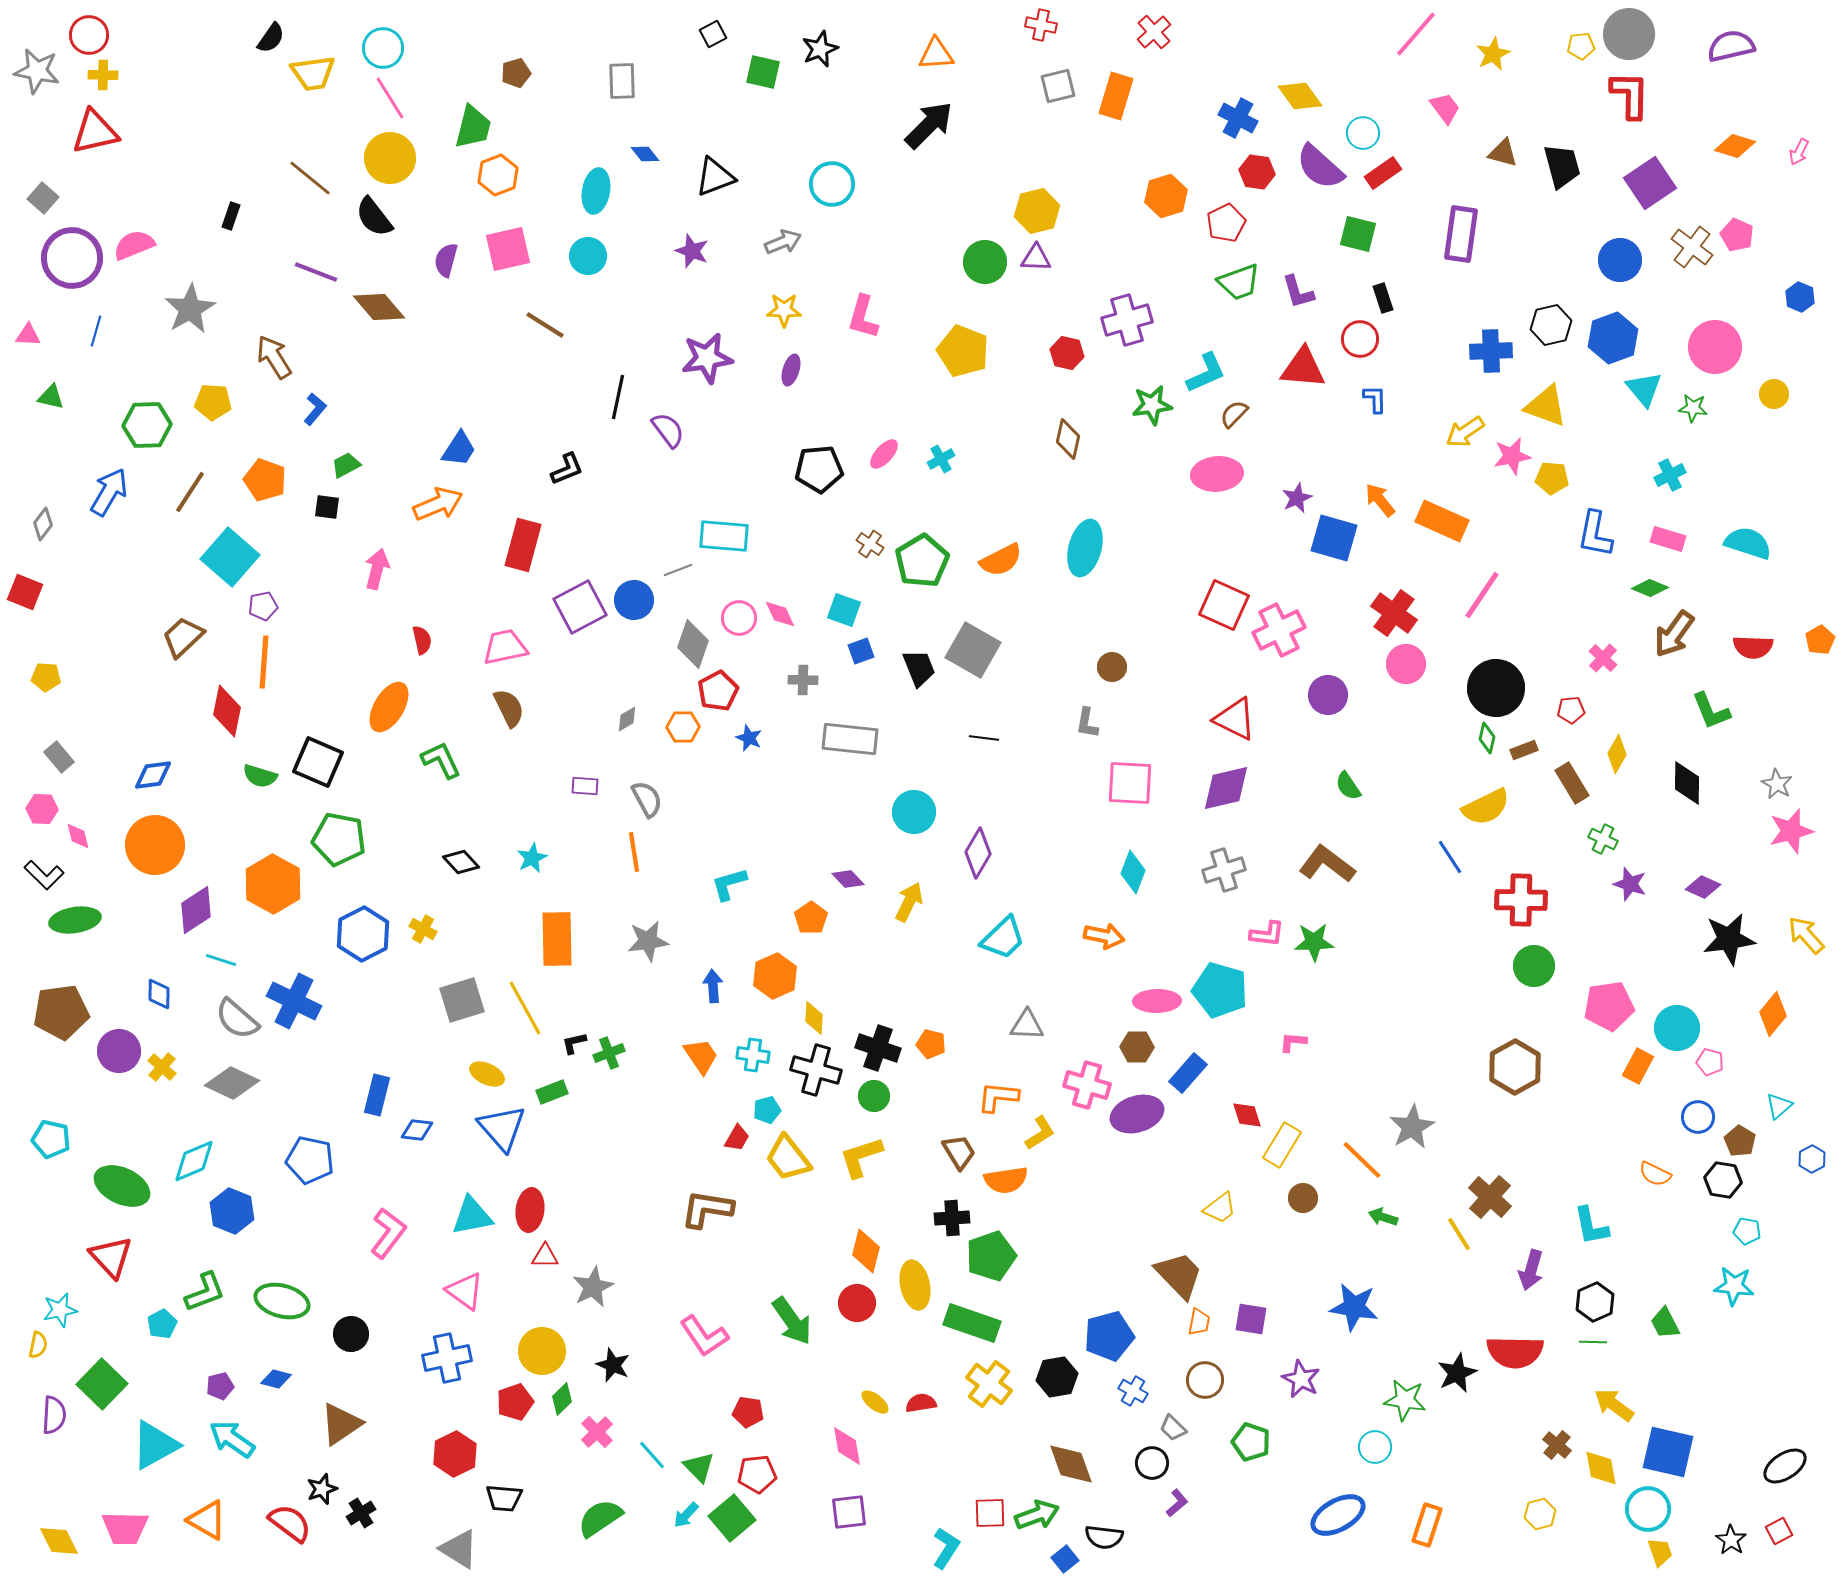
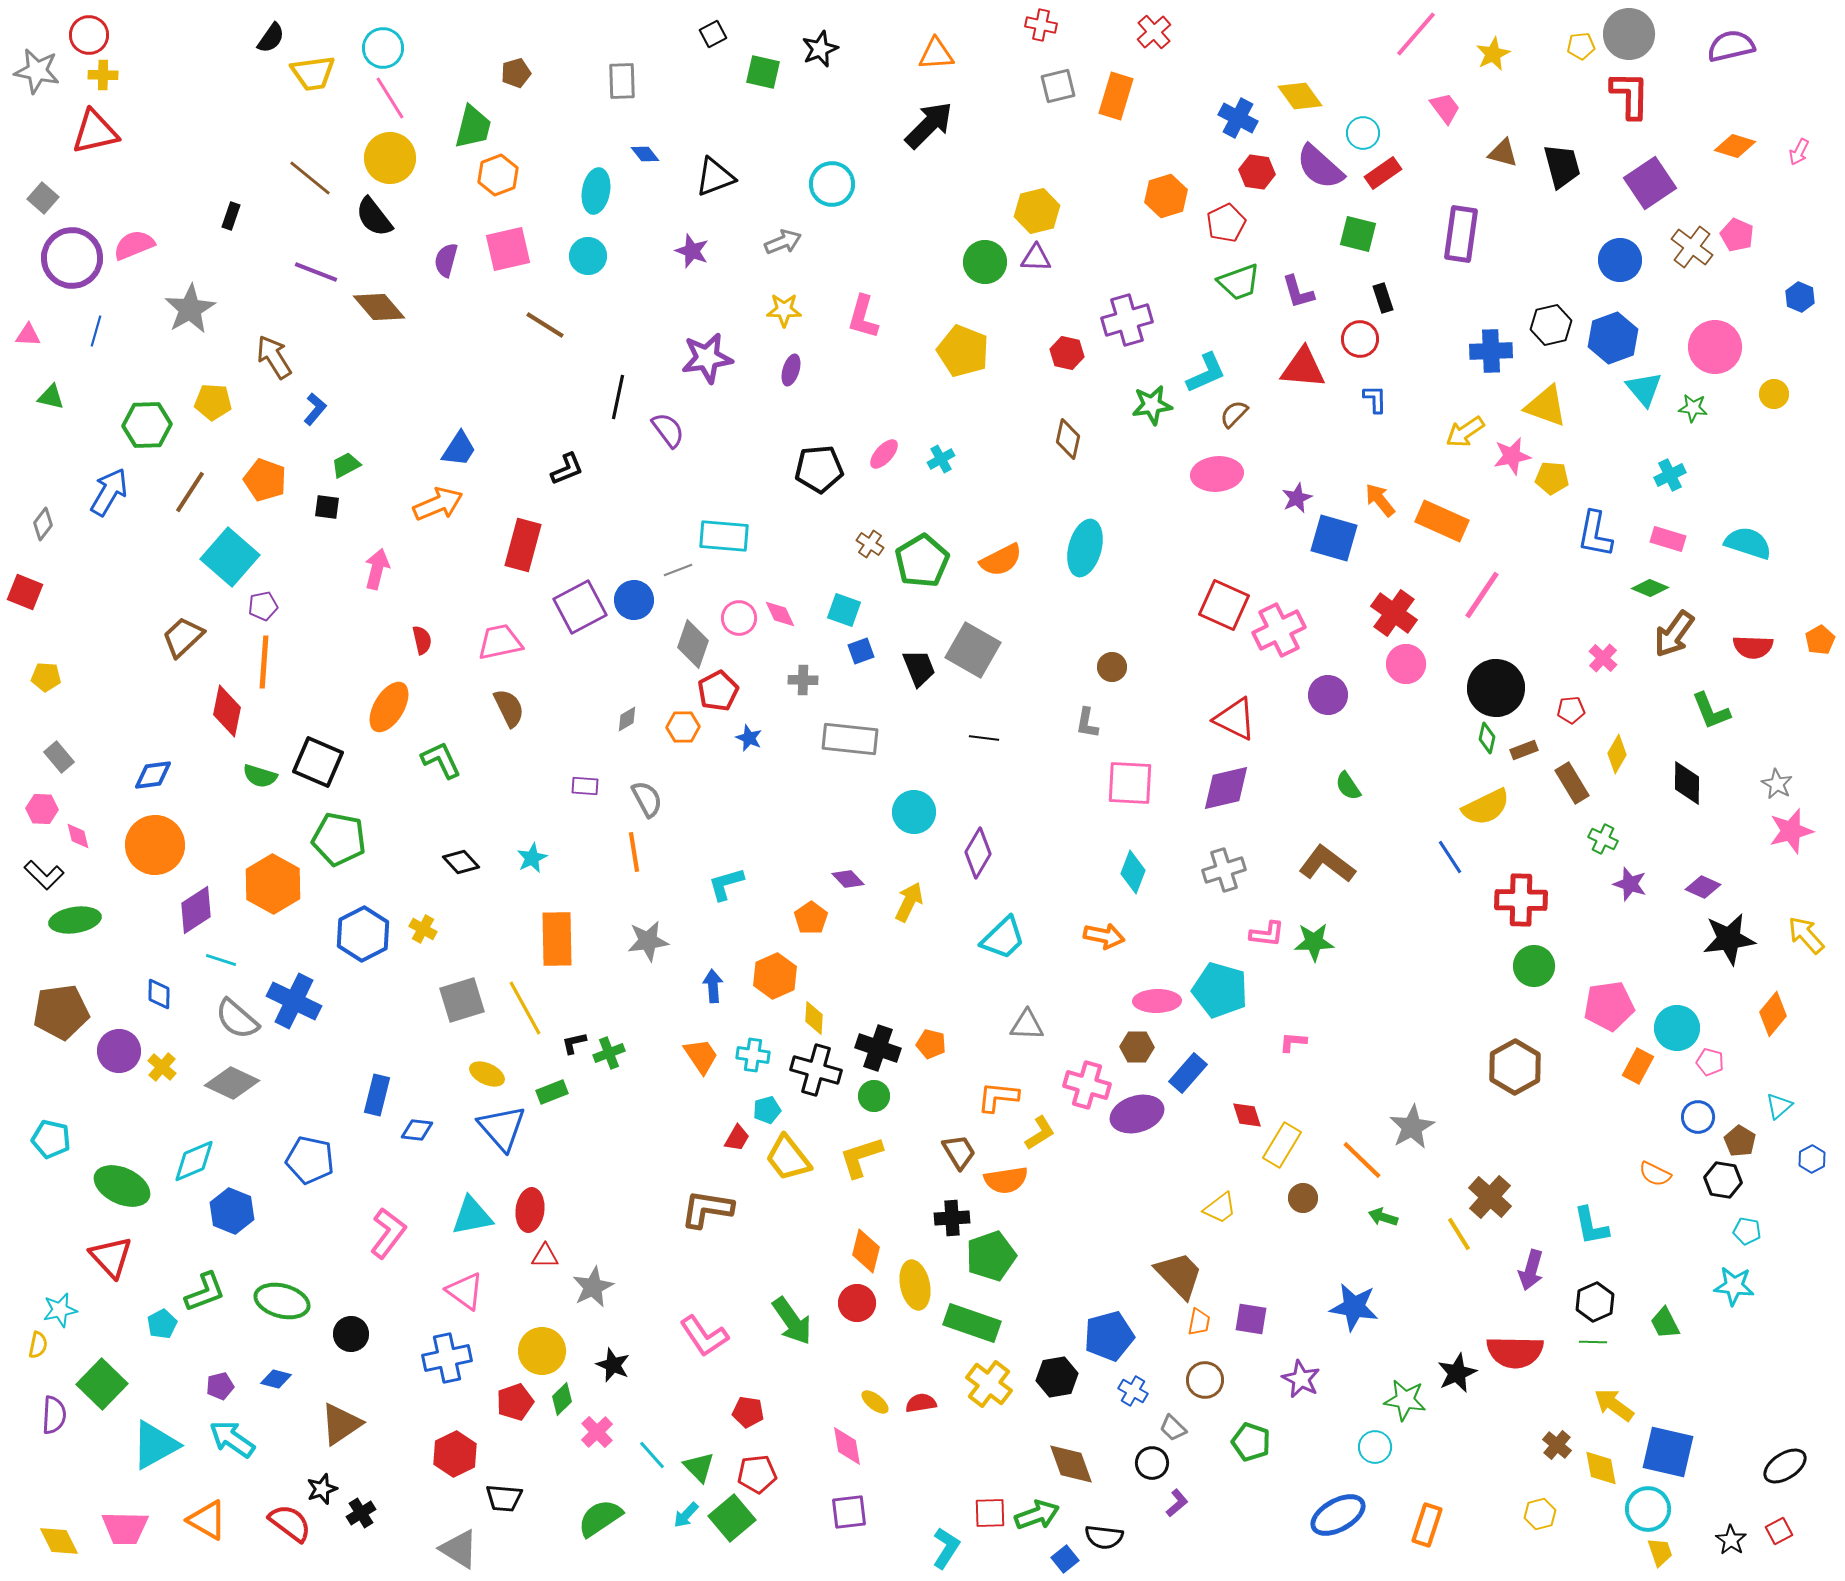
pink trapezoid at (505, 647): moved 5 px left, 5 px up
cyan L-shape at (729, 884): moved 3 px left
